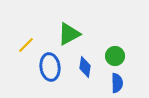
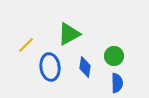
green circle: moved 1 px left
